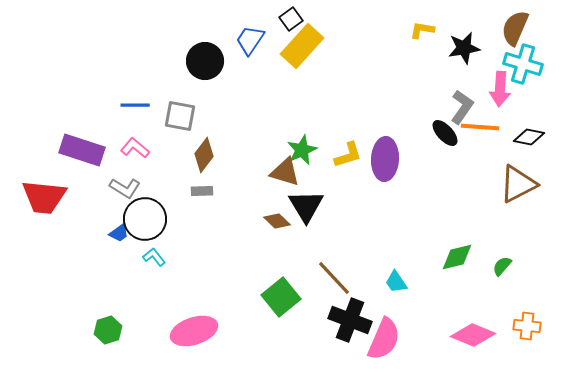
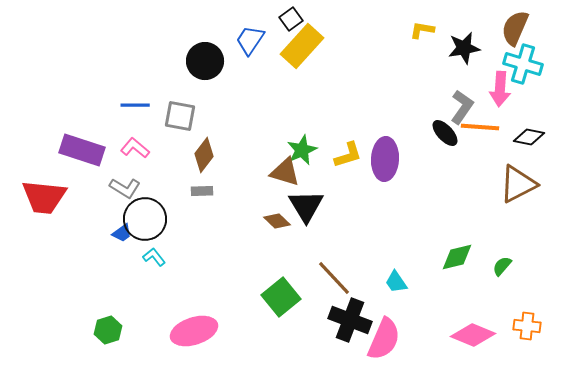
blue trapezoid at (119, 233): moved 3 px right
